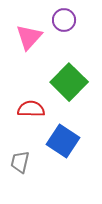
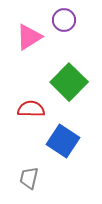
pink triangle: rotated 16 degrees clockwise
gray trapezoid: moved 9 px right, 16 px down
